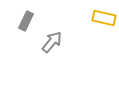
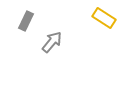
yellow rectangle: rotated 20 degrees clockwise
